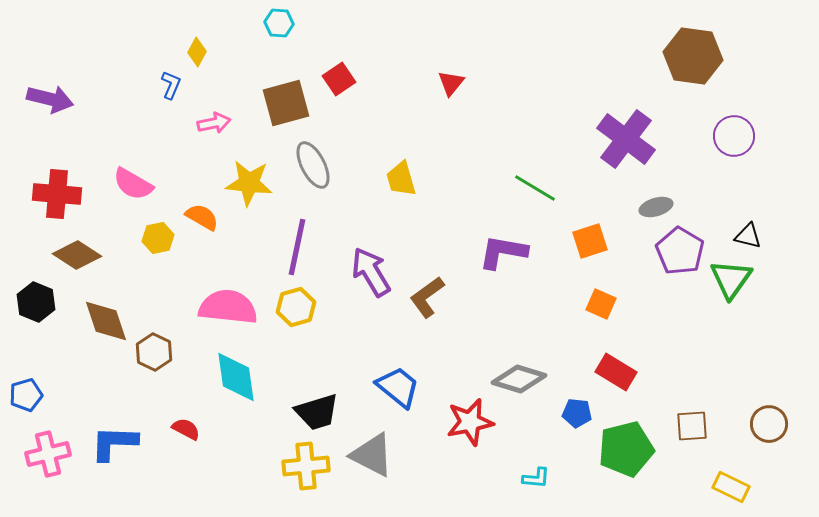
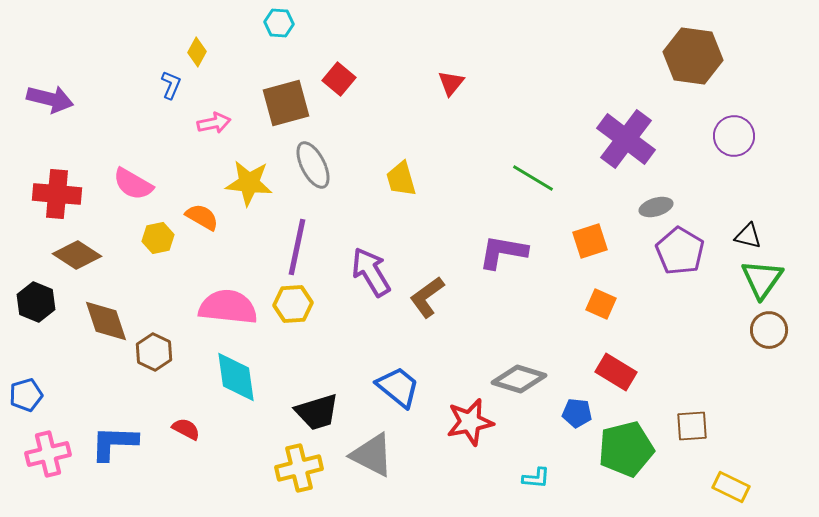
red square at (339, 79): rotated 16 degrees counterclockwise
green line at (535, 188): moved 2 px left, 10 px up
green triangle at (731, 279): moved 31 px right
yellow hexagon at (296, 307): moved 3 px left, 3 px up; rotated 12 degrees clockwise
brown circle at (769, 424): moved 94 px up
yellow cross at (306, 466): moved 7 px left, 2 px down; rotated 9 degrees counterclockwise
